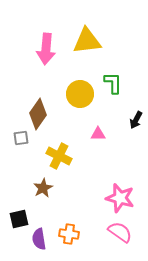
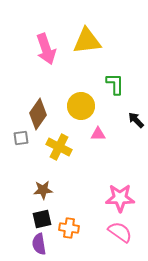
pink arrow: rotated 24 degrees counterclockwise
green L-shape: moved 2 px right, 1 px down
yellow circle: moved 1 px right, 12 px down
black arrow: rotated 108 degrees clockwise
yellow cross: moved 9 px up
brown star: moved 2 px down; rotated 24 degrees clockwise
pink star: rotated 16 degrees counterclockwise
black square: moved 23 px right
orange cross: moved 6 px up
purple semicircle: moved 5 px down
